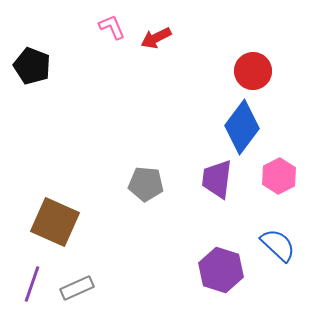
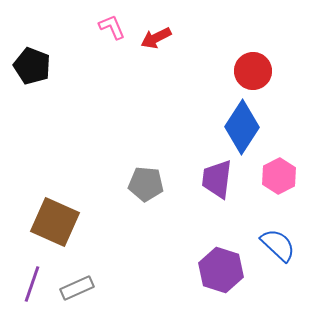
blue diamond: rotated 4 degrees counterclockwise
